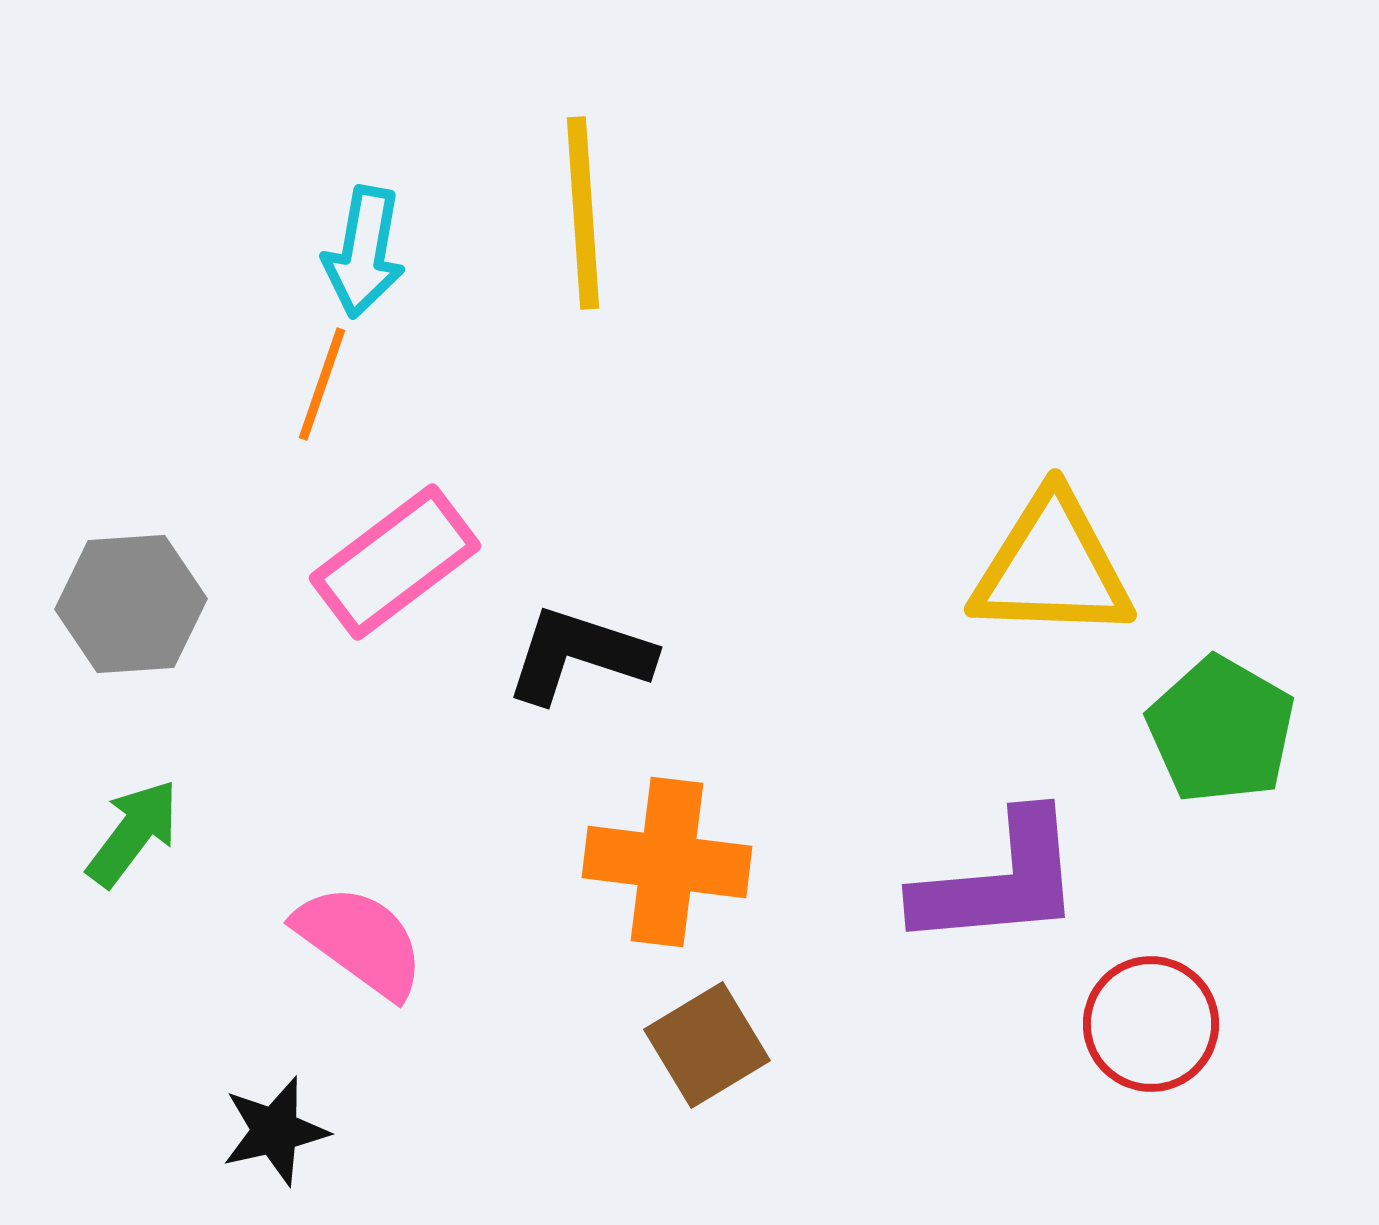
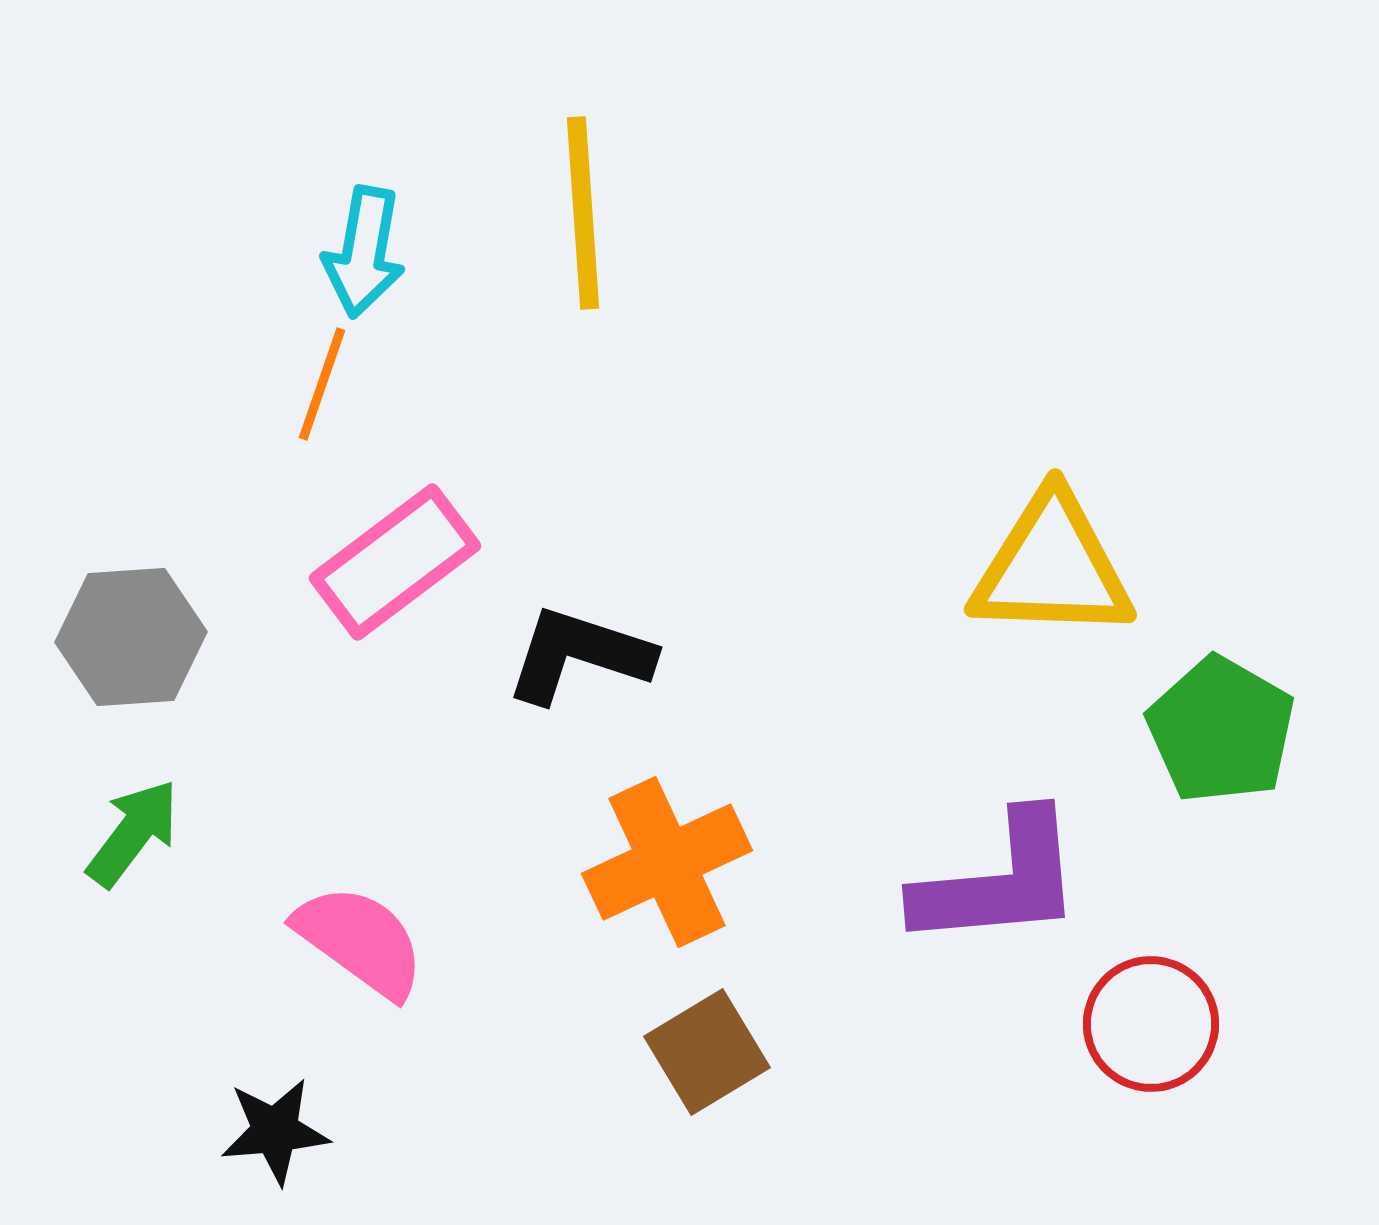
gray hexagon: moved 33 px down
orange cross: rotated 32 degrees counterclockwise
brown square: moved 7 px down
black star: rotated 8 degrees clockwise
